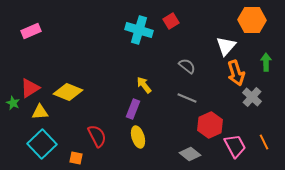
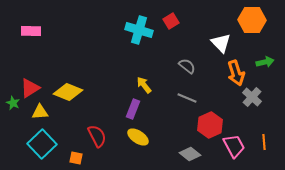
pink rectangle: rotated 24 degrees clockwise
white triangle: moved 5 px left, 3 px up; rotated 25 degrees counterclockwise
green arrow: moved 1 px left; rotated 78 degrees clockwise
yellow ellipse: rotated 40 degrees counterclockwise
orange line: rotated 21 degrees clockwise
pink trapezoid: moved 1 px left
